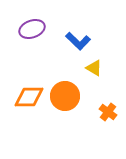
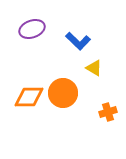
orange circle: moved 2 px left, 3 px up
orange cross: rotated 36 degrees clockwise
